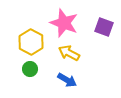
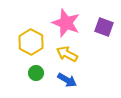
pink star: moved 2 px right
yellow arrow: moved 2 px left, 1 px down
green circle: moved 6 px right, 4 px down
